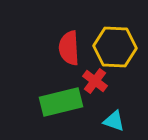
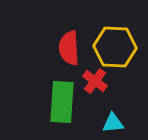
green rectangle: moved 1 px right; rotated 72 degrees counterclockwise
cyan triangle: moved 1 px left, 2 px down; rotated 25 degrees counterclockwise
